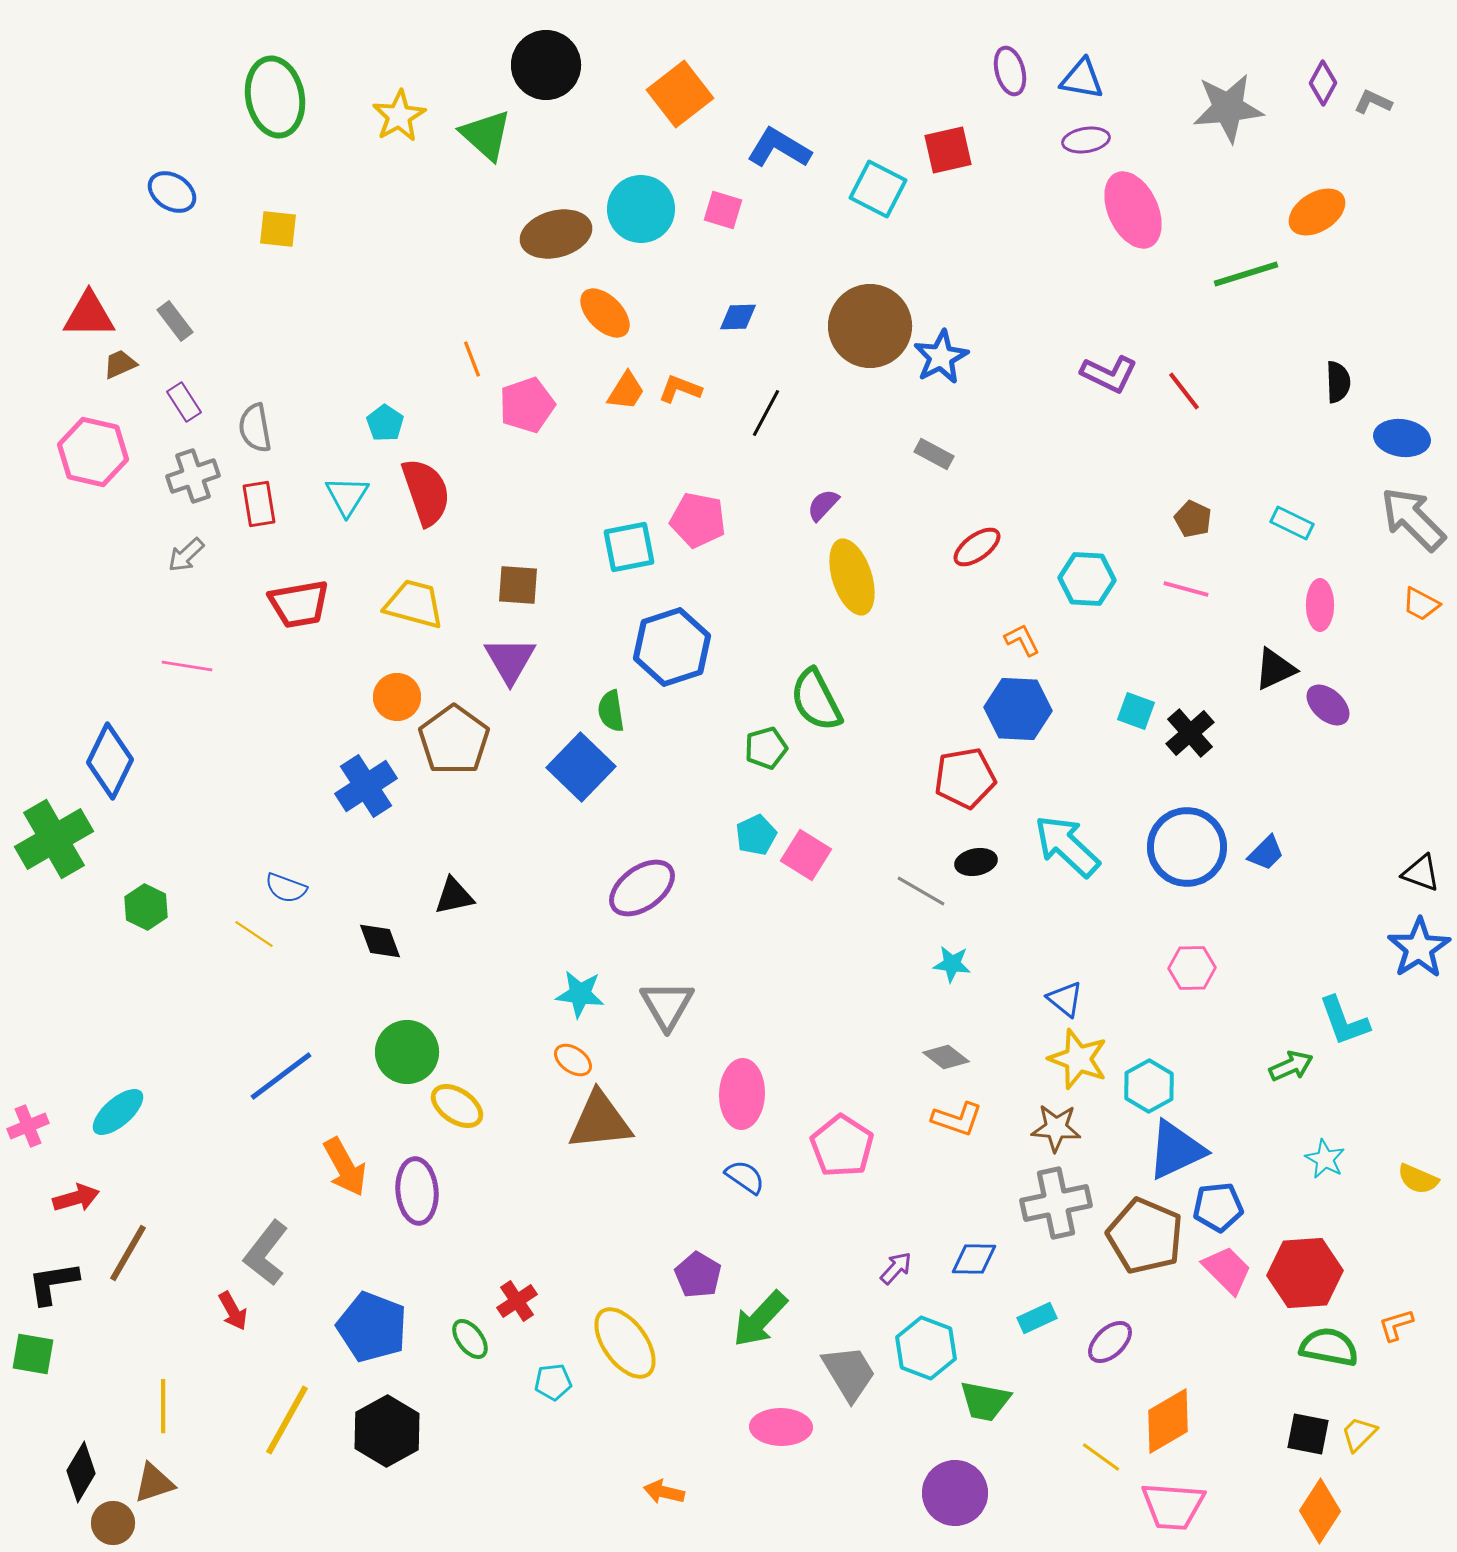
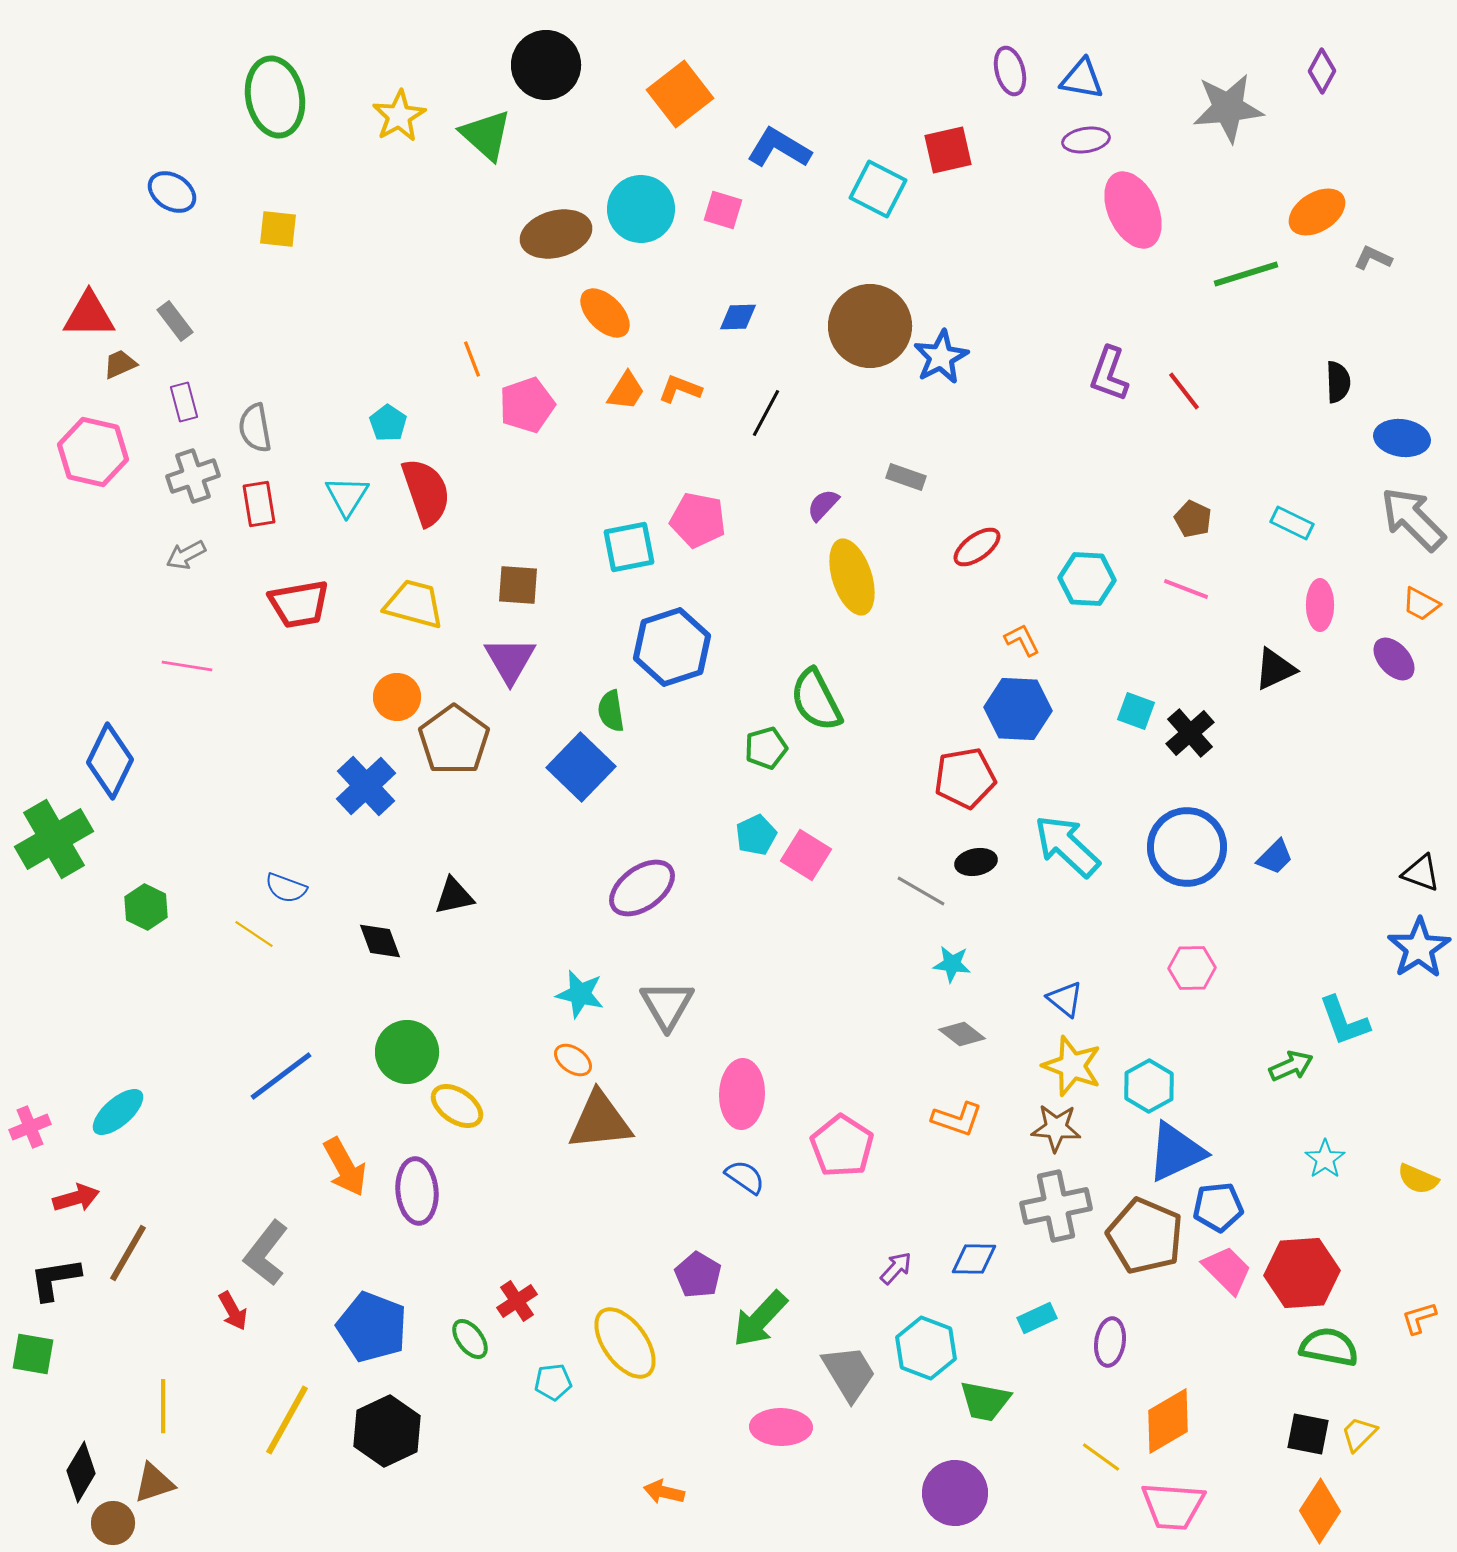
purple diamond at (1323, 83): moved 1 px left, 12 px up
gray L-shape at (1373, 102): moved 156 px down
purple L-shape at (1109, 374): rotated 84 degrees clockwise
purple rectangle at (184, 402): rotated 18 degrees clockwise
cyan pentagon at (385, 423): moved 3 px right
gray rectangle at (934, 454): moved 28 px left, 23 px down; rotated 9 degrees counterclockwise
gray arrow at (186, 555): rotated 15 degrees clockwise
pink line at (1186, 589): rotated 6 degrees clockwise
purple ellipse at (1328, 705): moved 66 px right, 46 px up; rotated 6 degrees clockwise
blue cross at (366, 786): rotated 10 degrees counterclockwise
blue trapezoid at (1266, 853): moved 9 px right, 4 px down
cyan star at (580, 994): rotated 6 degrees clockwise
gray diamond at (946, 1057): moved 16 px right, 23 px up
yellow star at (1078, 1059): moved 6 px left, 7 px down
pink cross at (28, 1126): moved 2 px right, 1 px down
blue triangle at (1176, 1150): moved 2 px down
cyan star at (1325, 1159): rotated 9 degrees clockwise
gray cross at (1056, 1203): moved 3 px down
red hexagon at (1305, 1273): moved 3 px left
black L-shape at (53, 1283): moved 2 px right, 4 px up
orange L-shape at (1396, 1325): moved 23 px right, 7 px up
purple ellipse at (1110, 1342): rotated 39 degrees counterclockwise
black hexagon at (387, 1431): rotated 4 degrees clockwise
